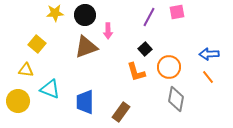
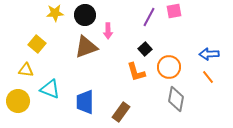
pink square: moved 3 px left, 1 px up
